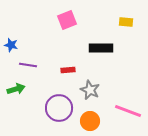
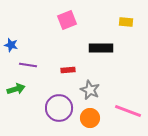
orange circle: moved 3 px up
